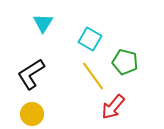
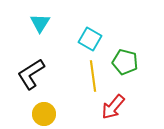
cyan triangle: moved 3 px left
yellow line: rotated 28 degrees clockwise
yellow circle: moved 12 px right
